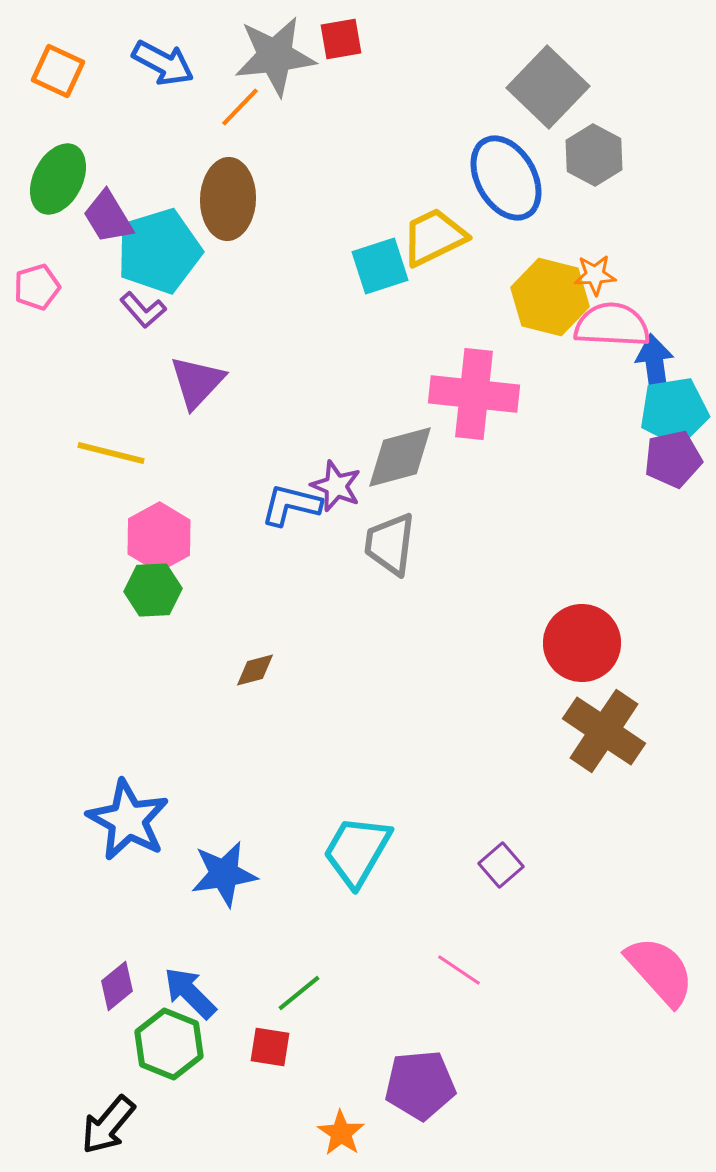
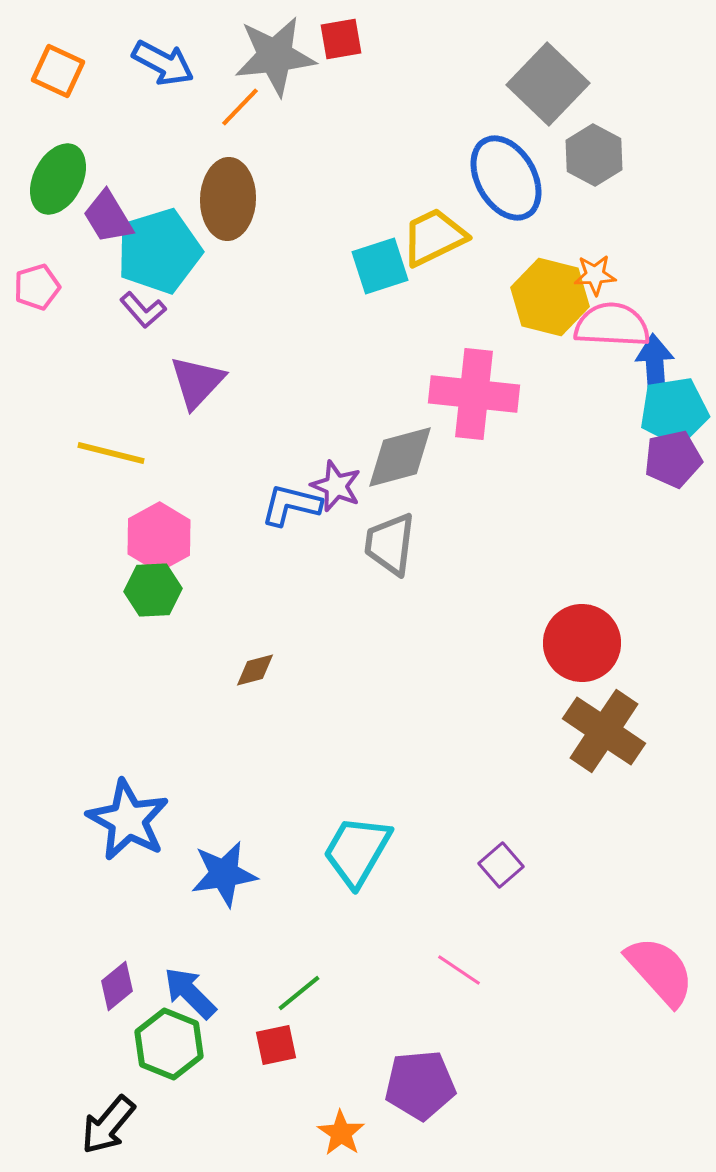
gray square at (548, 87): moved 3 px up
blue arrow at (655, 366): rotated 4 degrees clockwise
red square at (270, 1047): moved 6 px right, 2 px up; rotated 21 degrees counterclockwise
